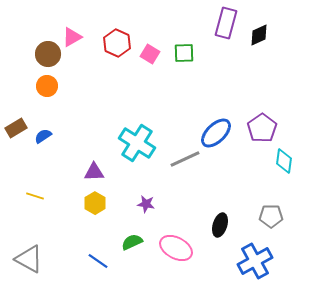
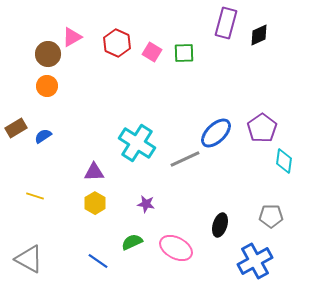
pink square: moved 2 px right, 2 px up
